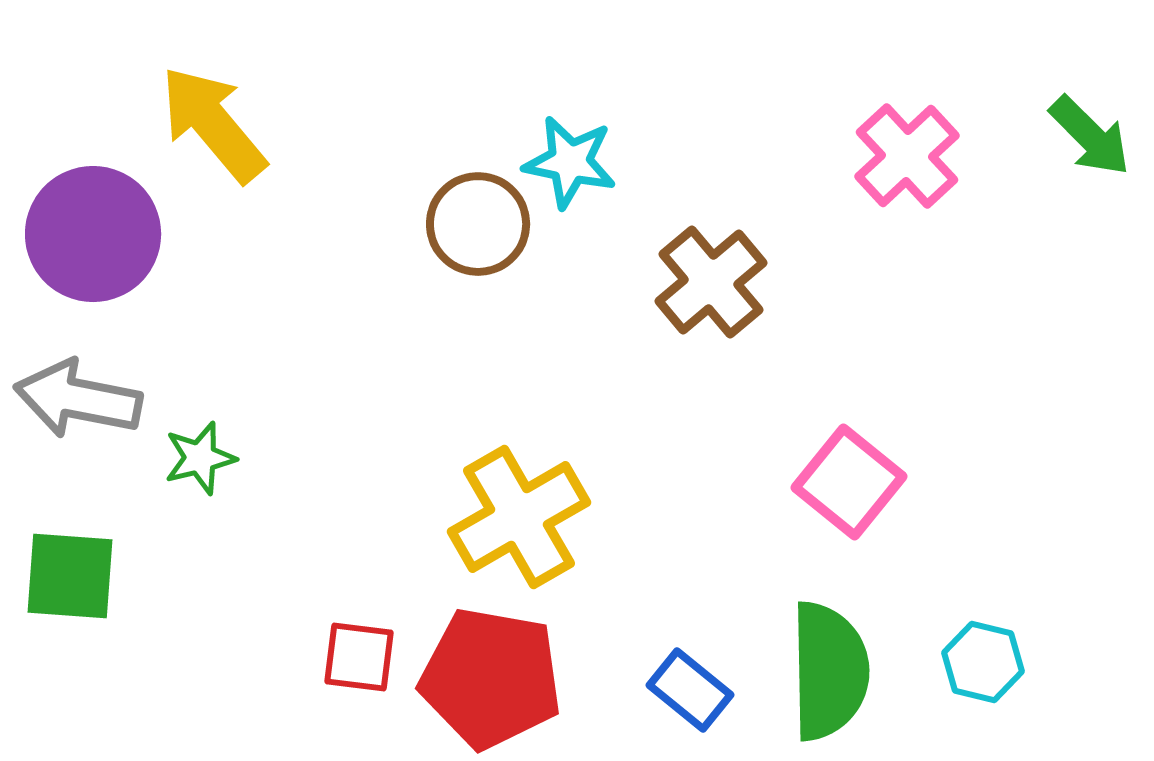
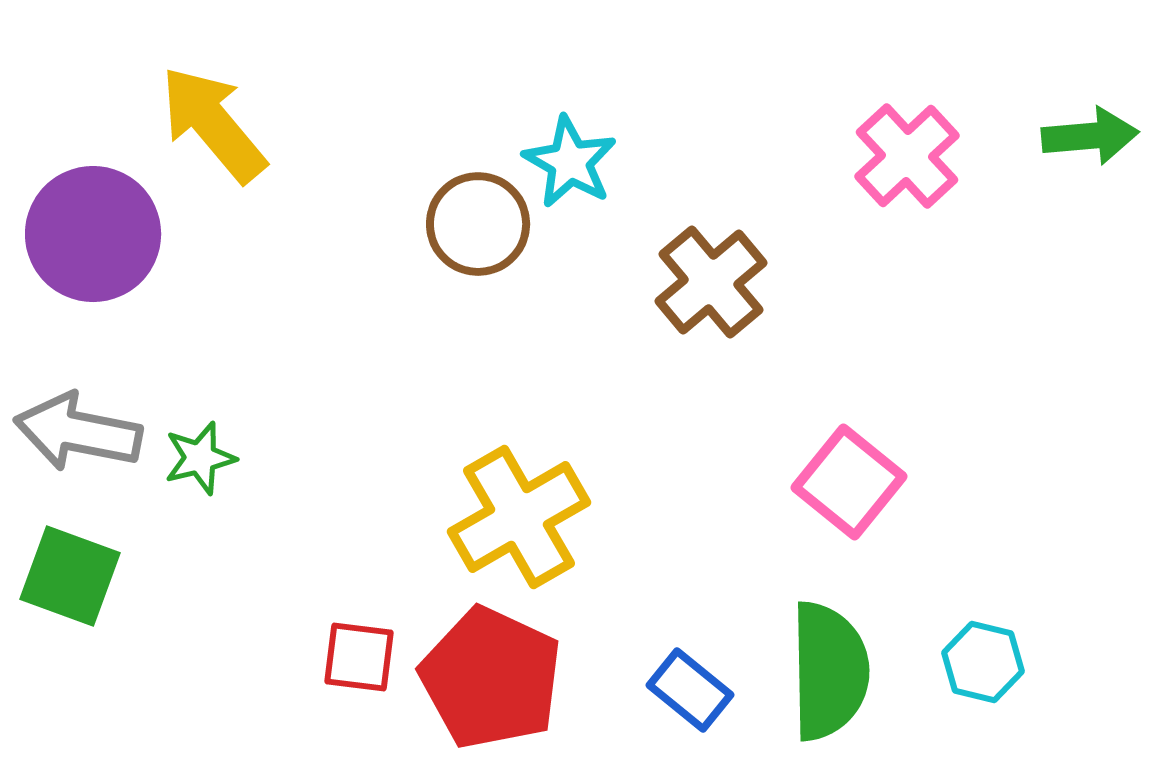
green arrow: rotated 50 degrees counterclockwise
cyan star: rotated 18 degrees clockwise
gray arrow: moved 33 px down
green square: rotated 16 degrees clockwise
red pentagon: rotated 15 degrees clockwise
